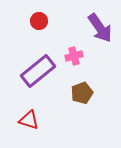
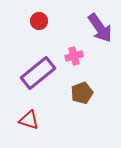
purple rectangle: moved 2 px down
